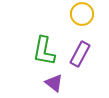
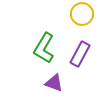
green L-shape: moved 3 px up; rotated 20 degrees clockwise
purple triangle: rotated 18 degrees counterclockwise
